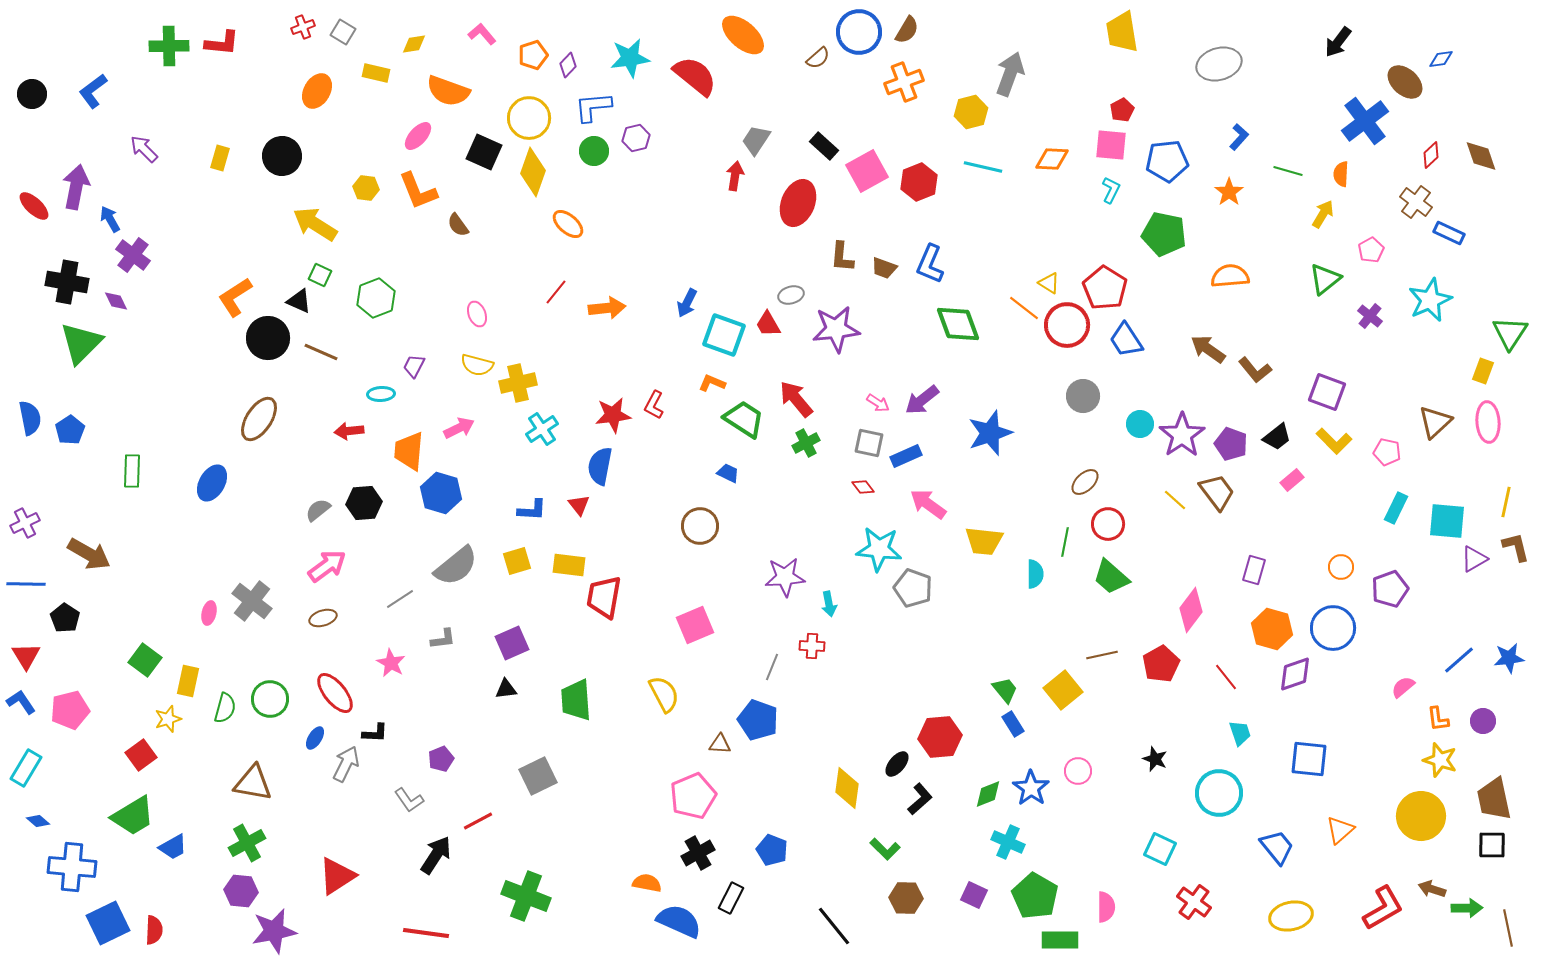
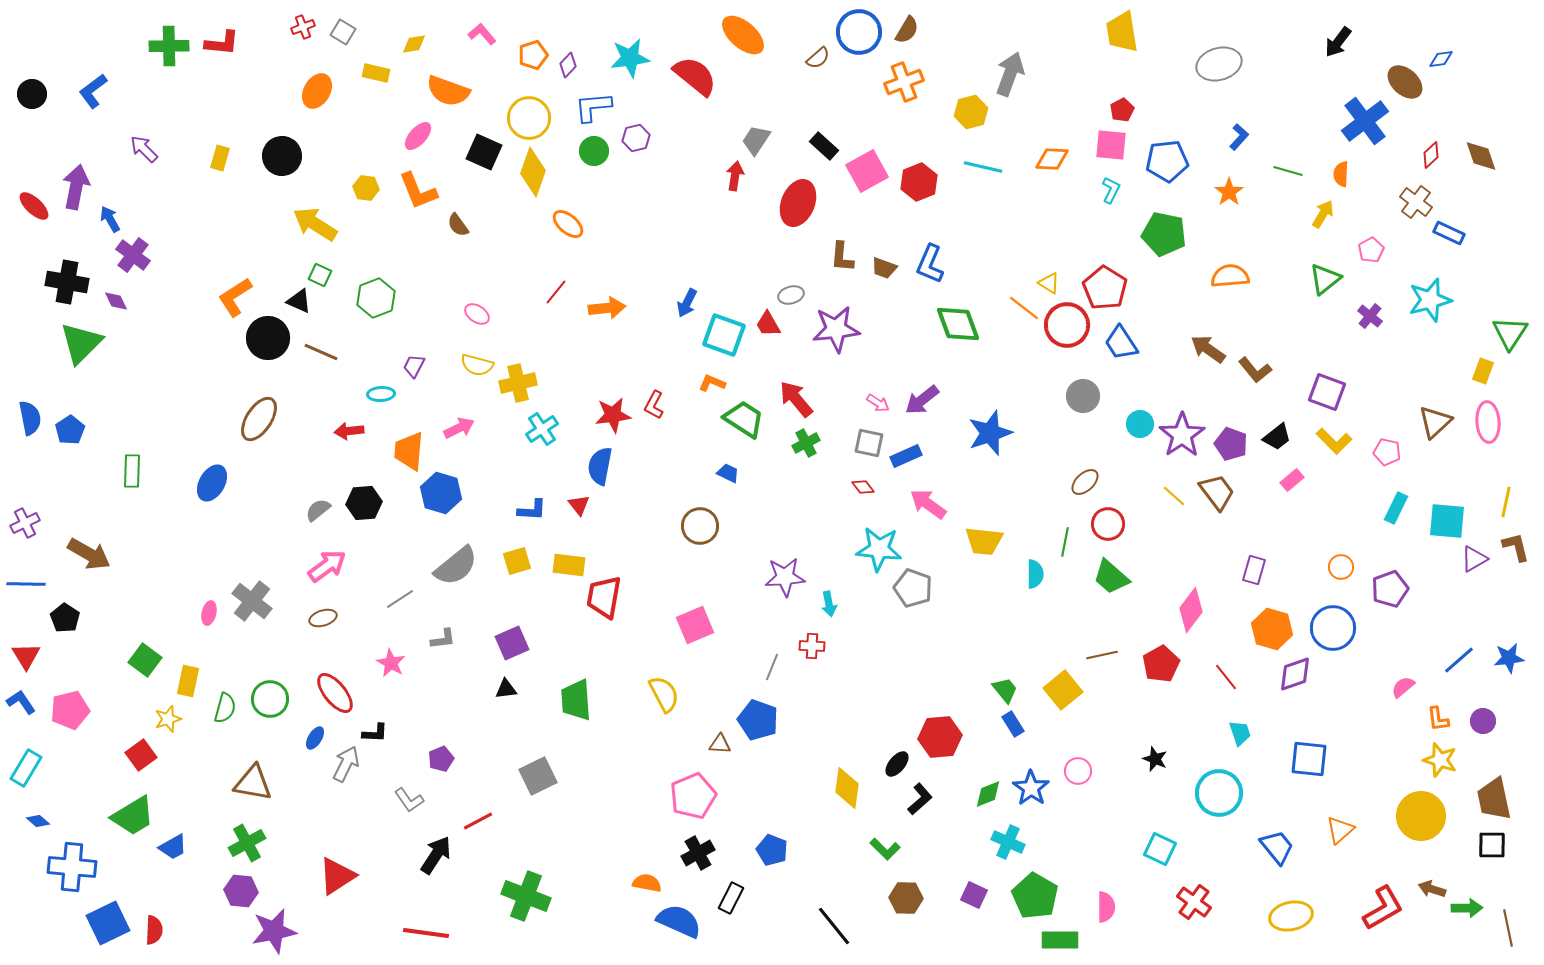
cyan star at (1430, 300): rotated 9 degrees clockwise
pink ellipse at (477, 314): rotated 35 degrees counterclockwise
blue trapezoid at (1126, 340): moved 5 px left, 3 px down
yellow line at (1175, 500): moved 1 px left, 4 px up
